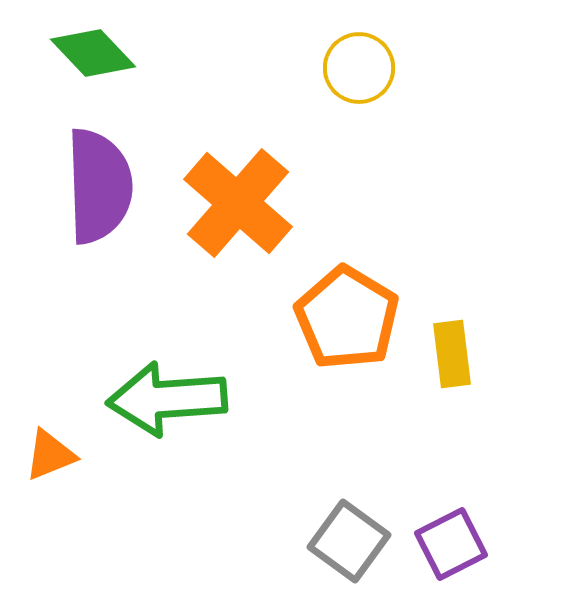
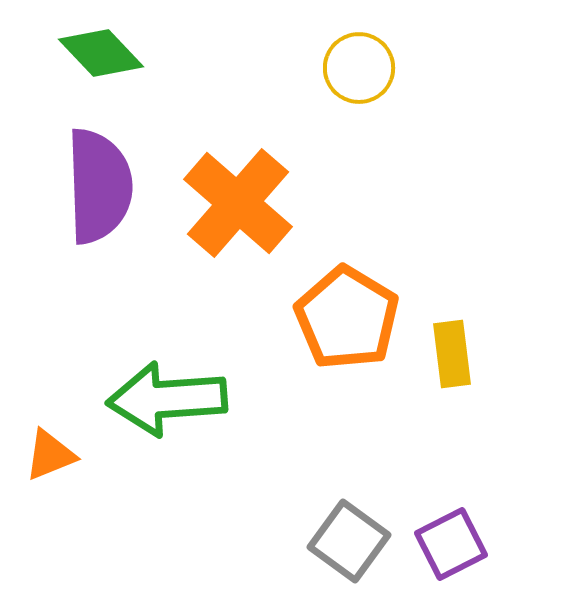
green diamond: moved 8 px right
